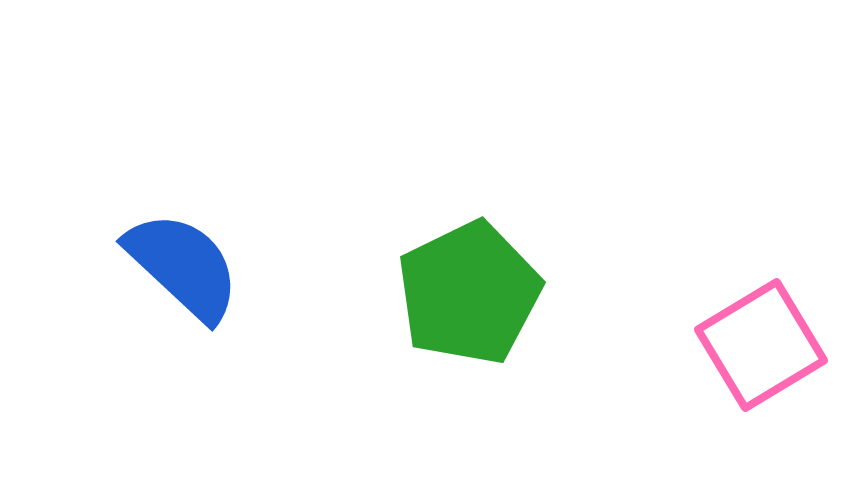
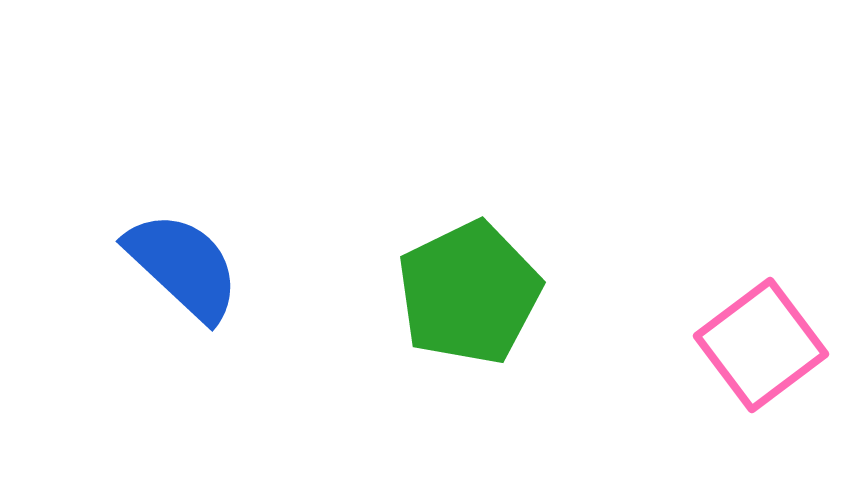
pink square: rotated 6 degrees counterclockwise
